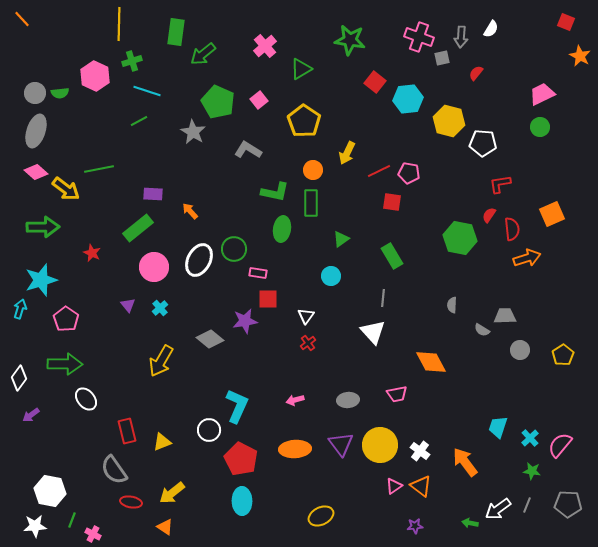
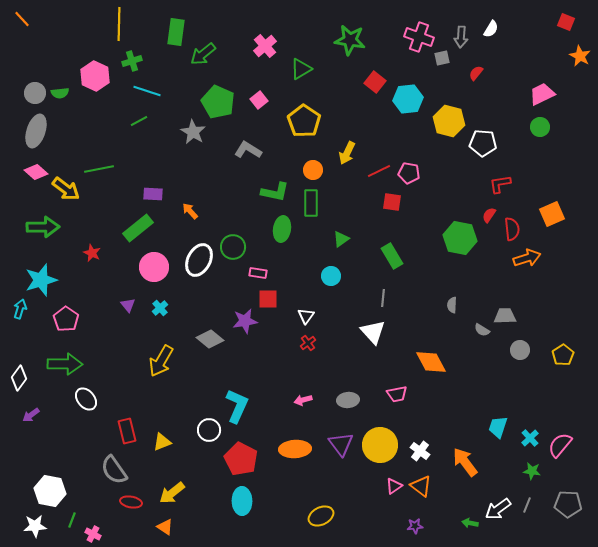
green circle at (234, 249): moved 1 px left, 2 px up
pink arrow at (295, 400): moved 8 px right
